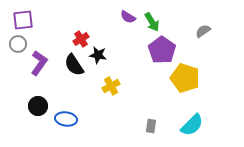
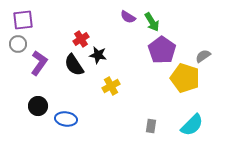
gray semicircle: moved 25 px down
